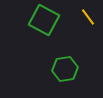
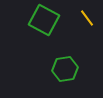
yellow line: moved 1 px left, 1 px down
